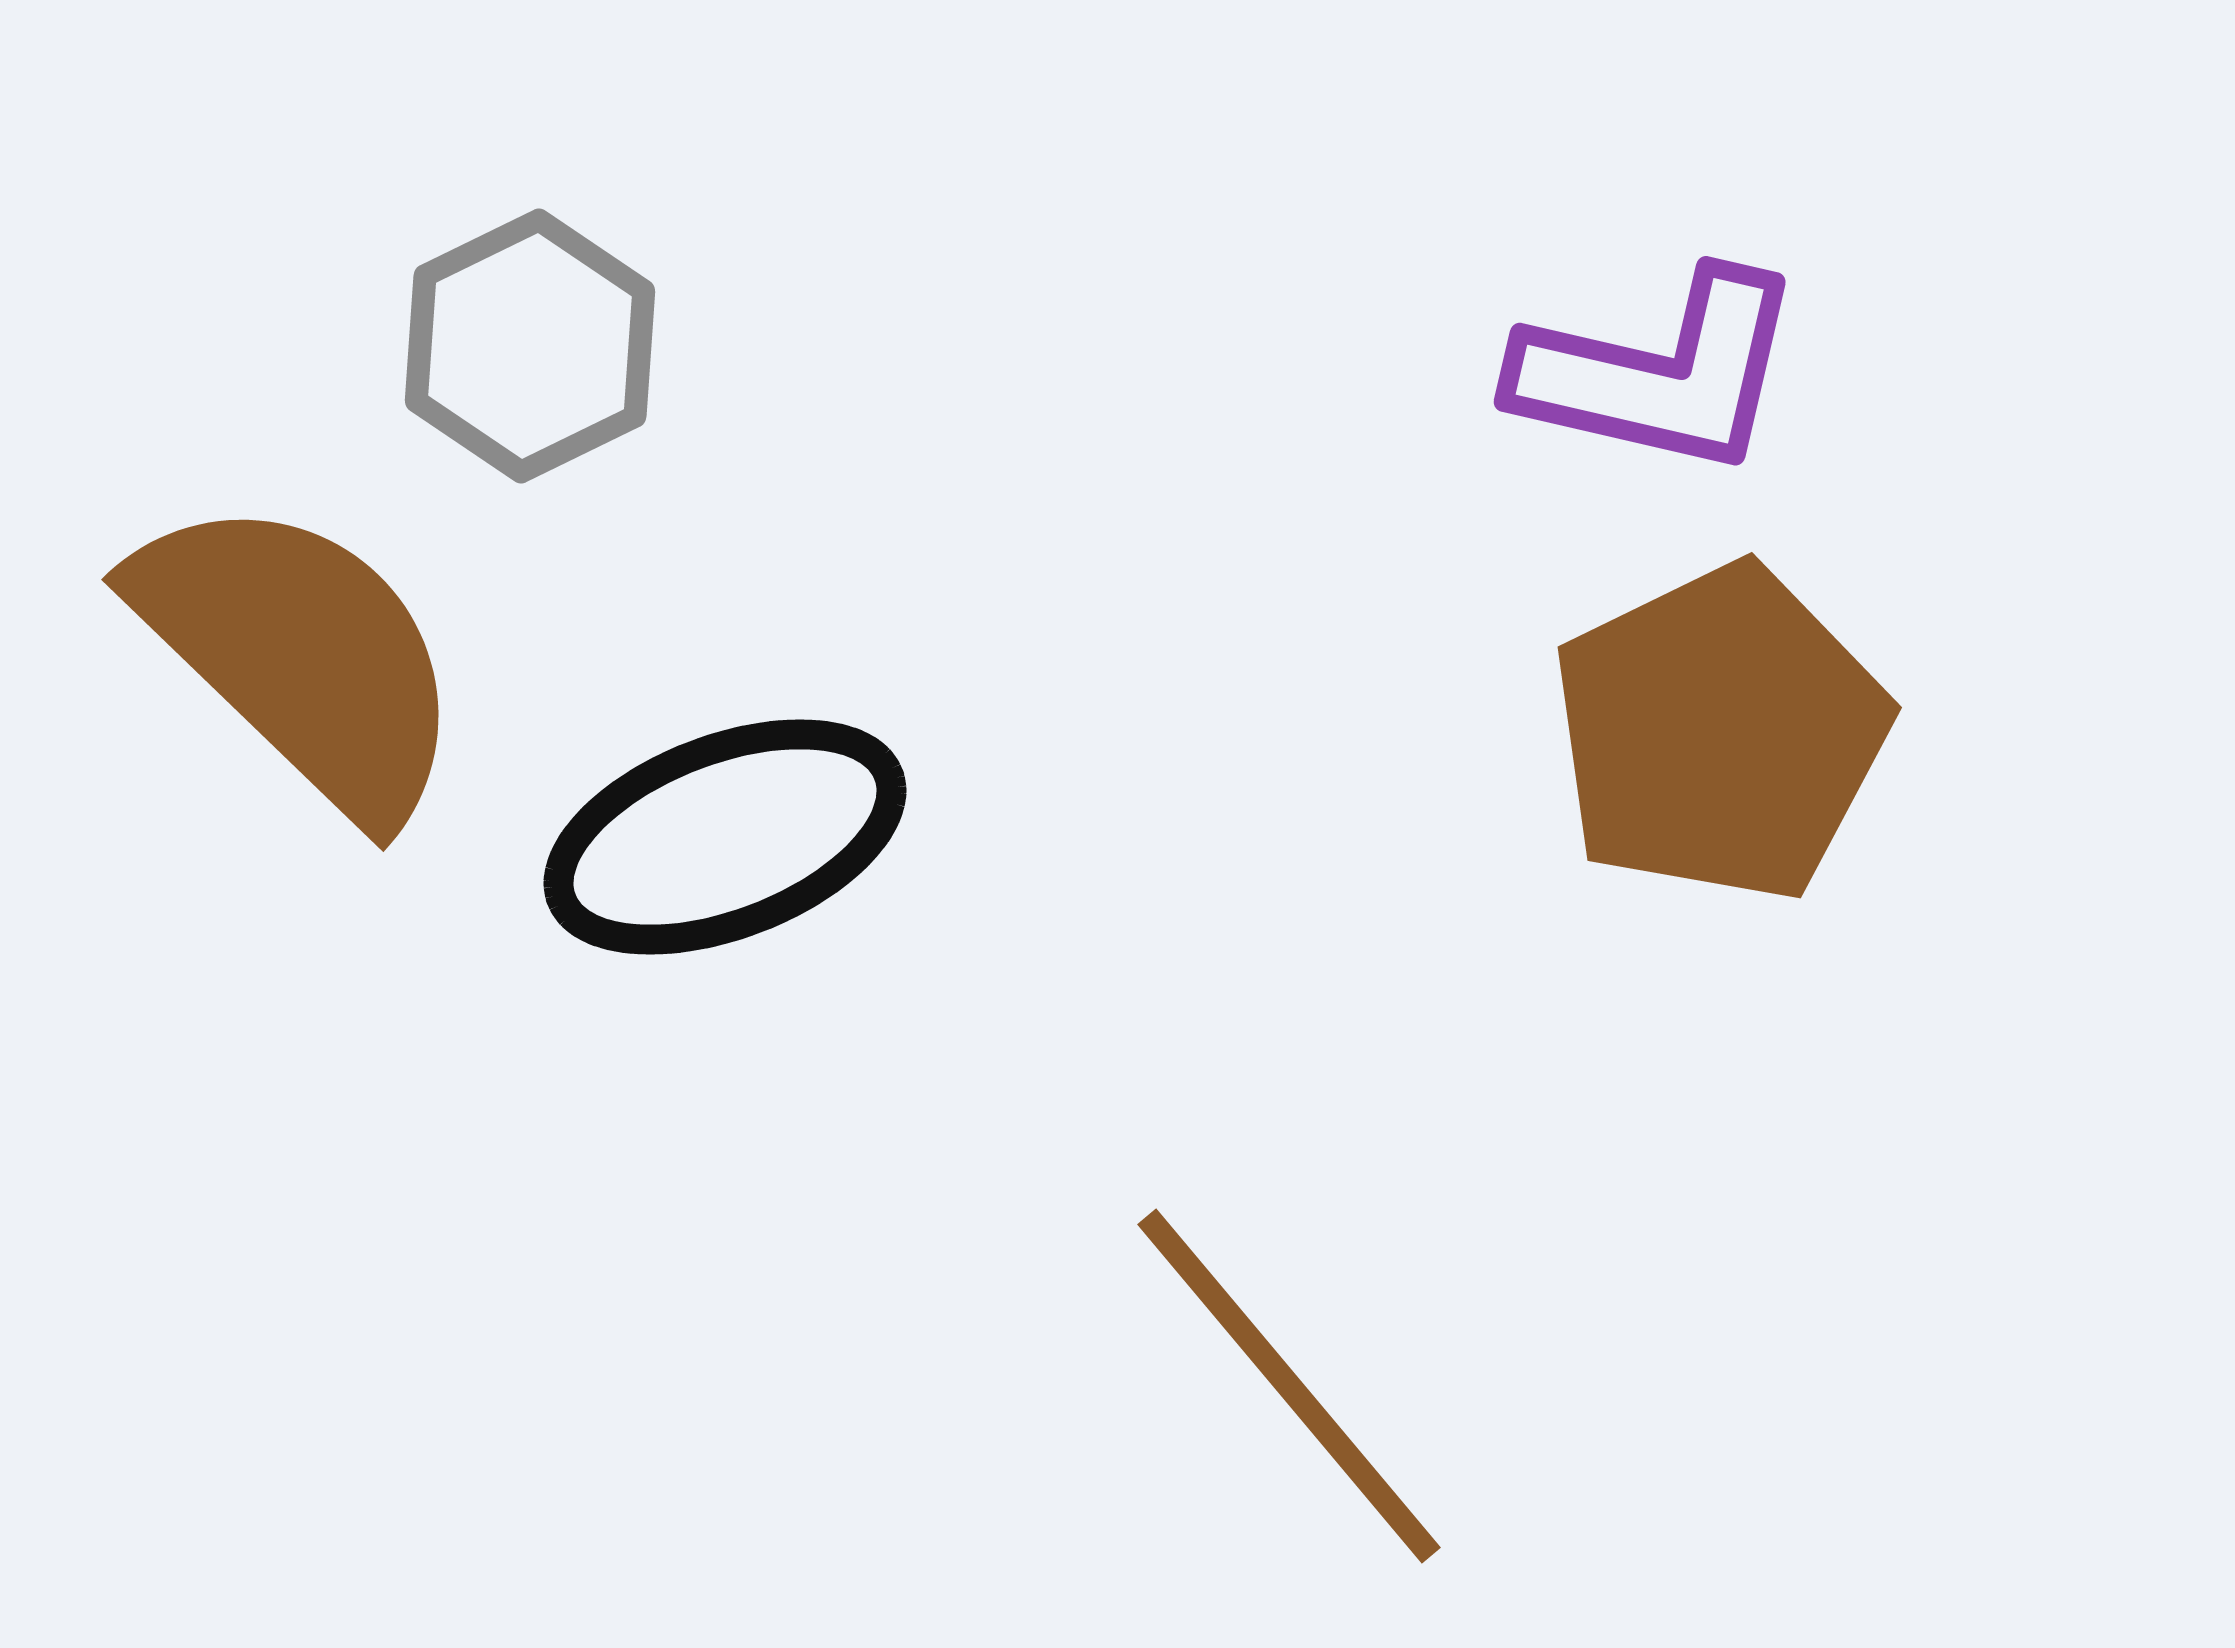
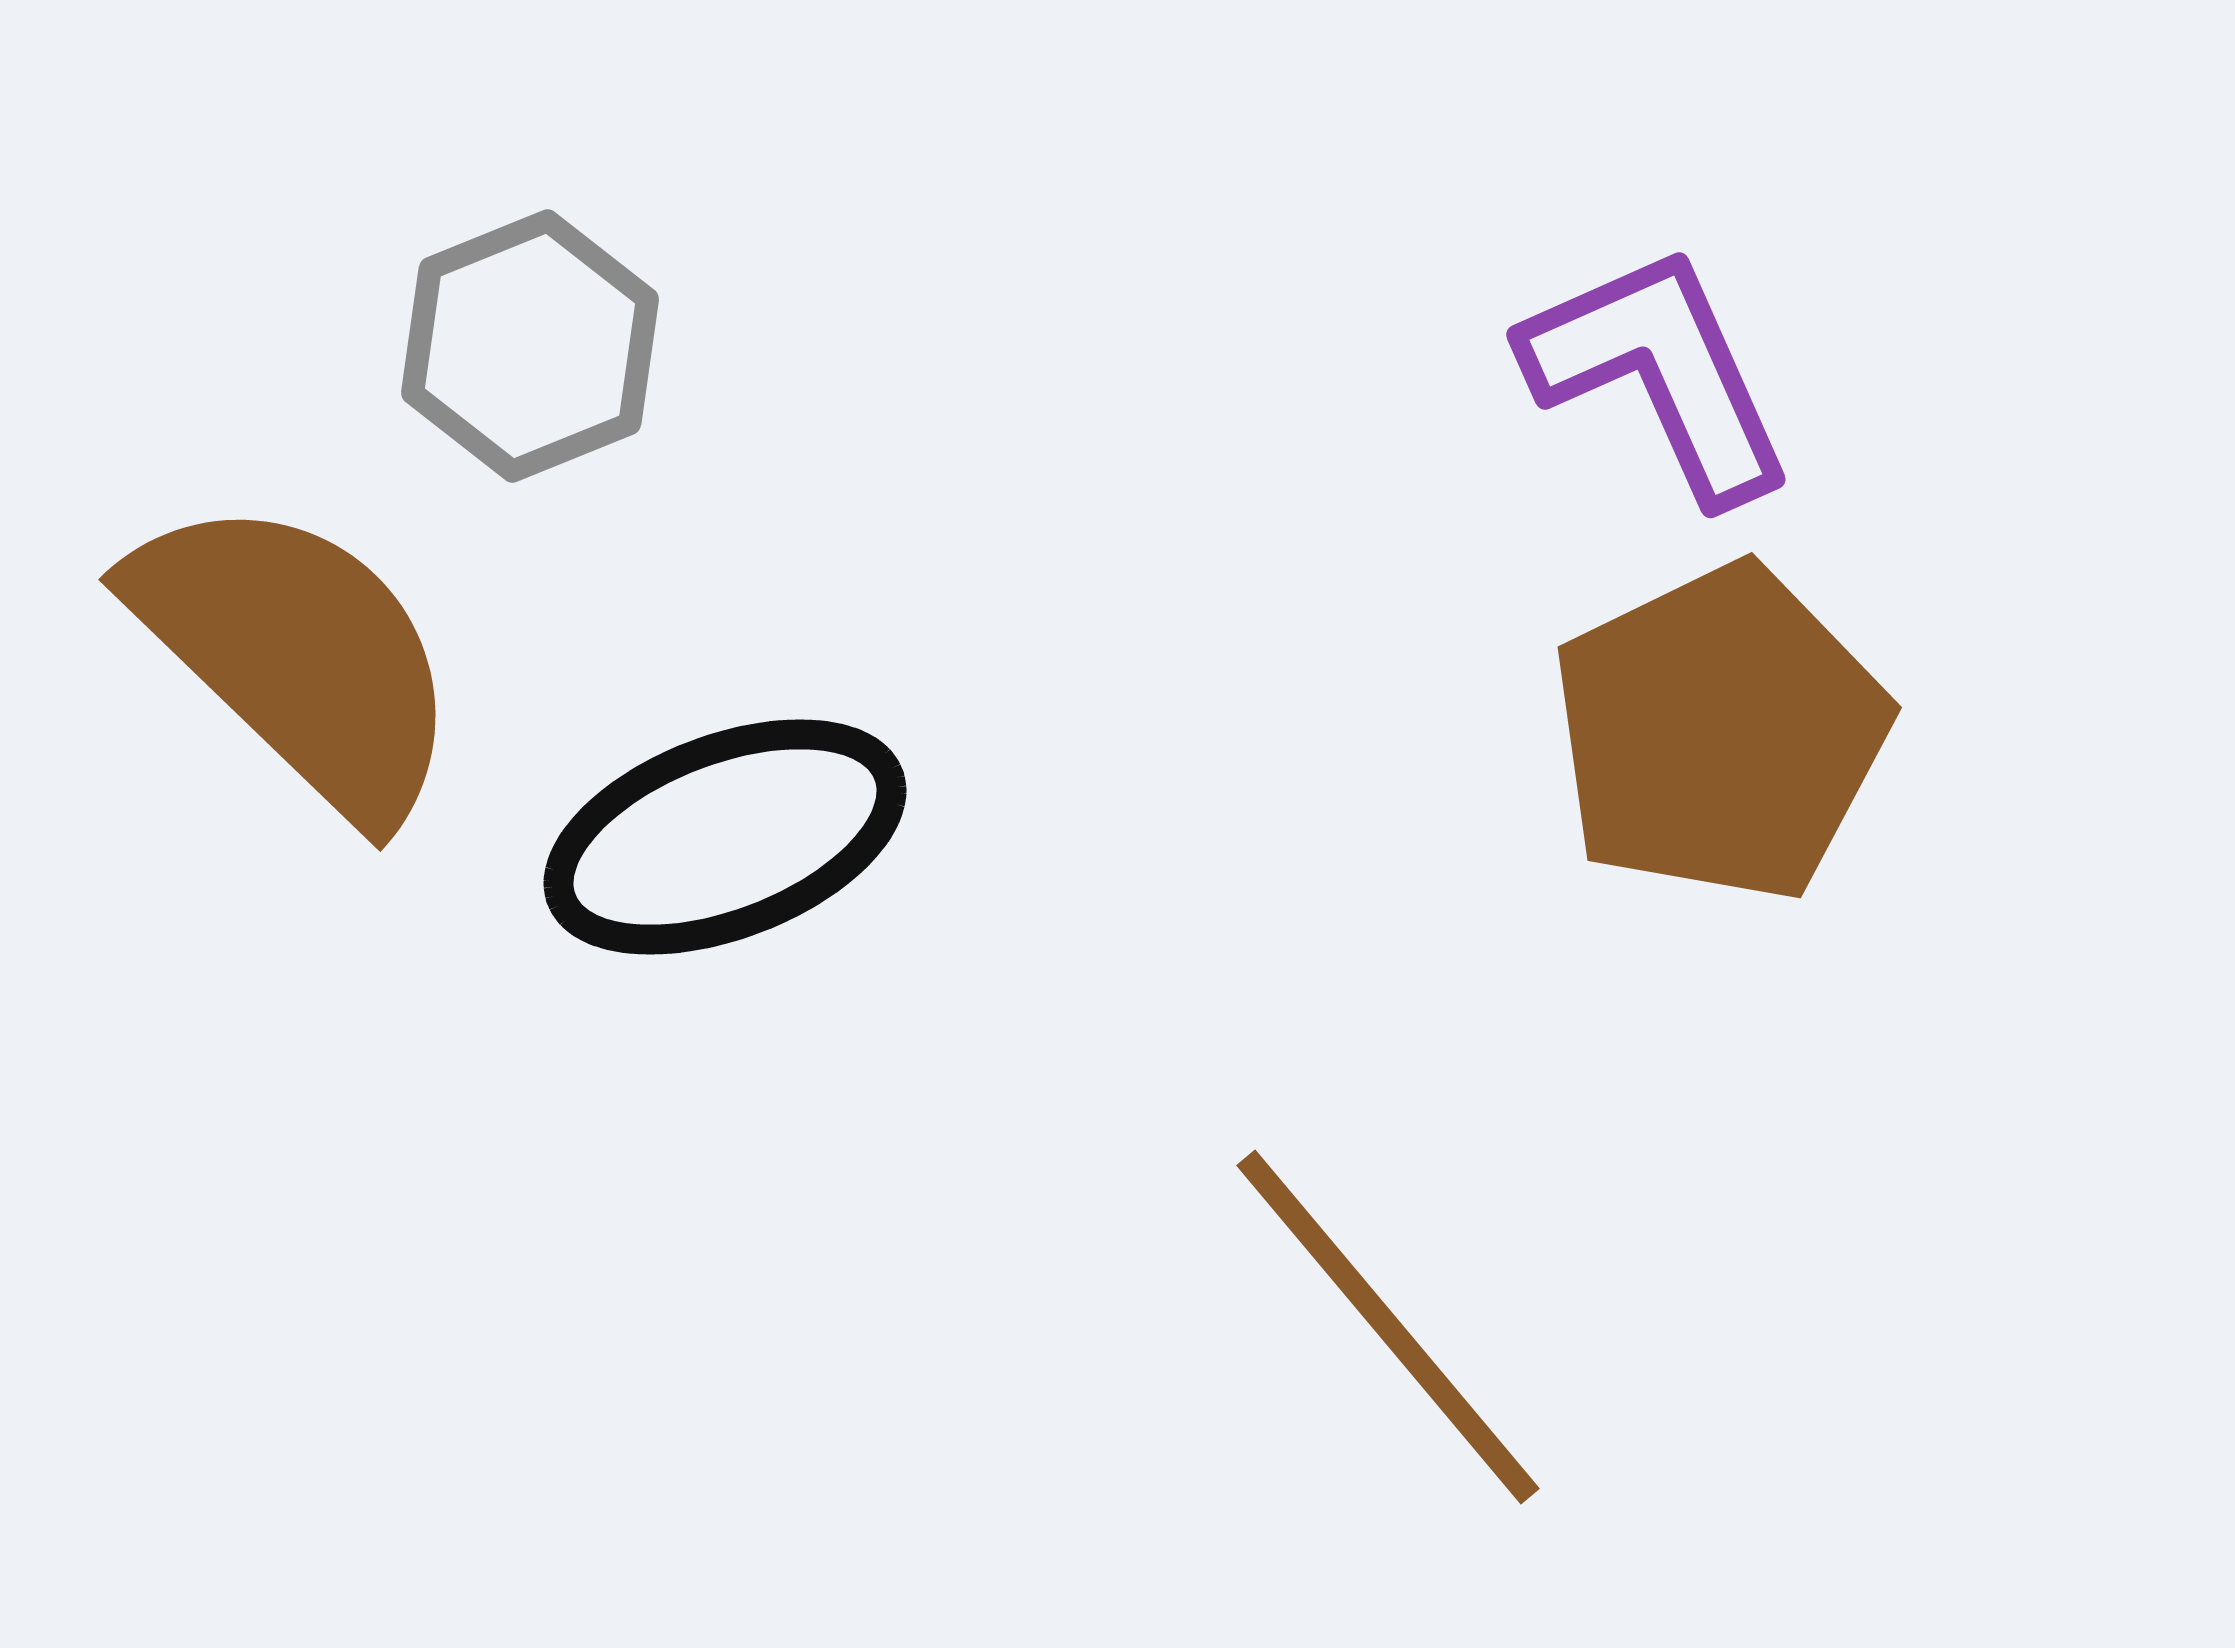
gray hexagon: rotated 4 degrees clockwise
purple L-shape: rotated 127 degrees counterclockwise
brown semicircle: moved 3 px left
brown line: moved 99 px right, 59 px up
